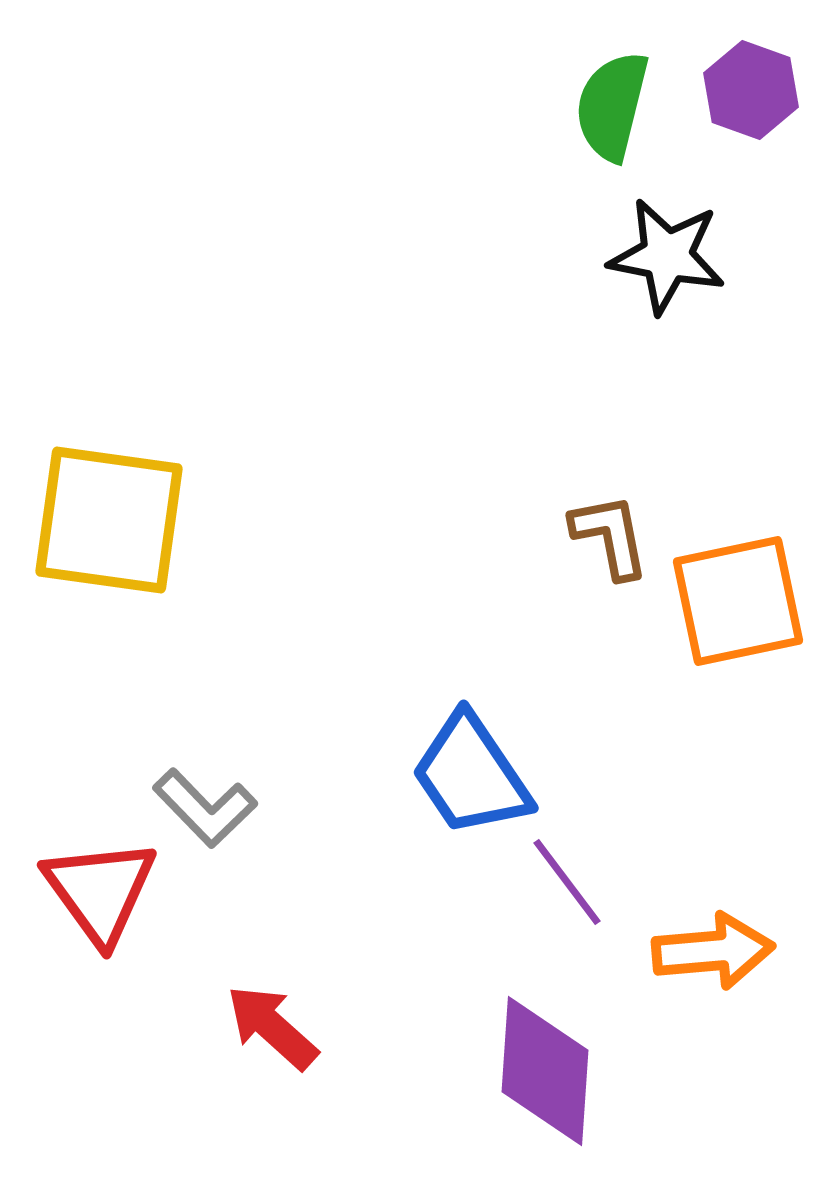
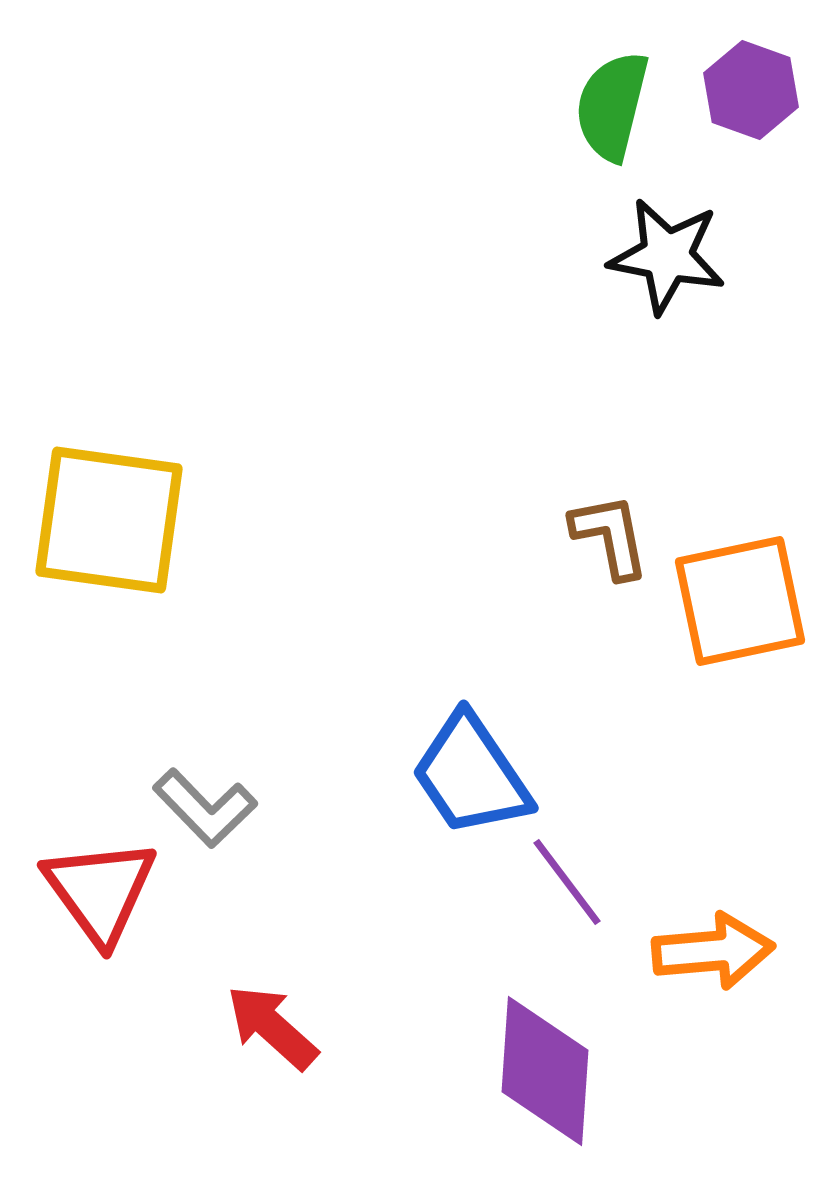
orange square: moved 2 px right
